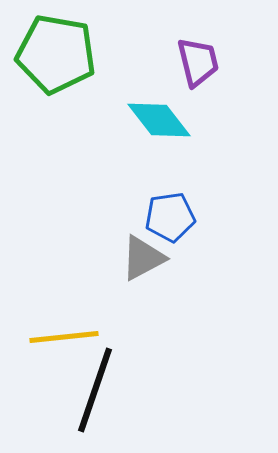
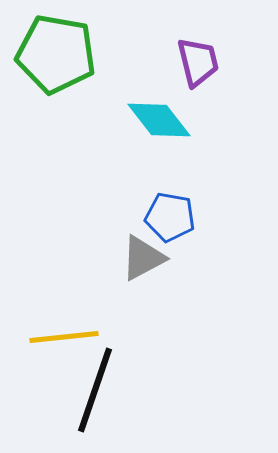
blue pentagon: rotated 18 degrees clockwise
